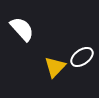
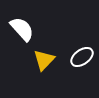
yellow triangle: moved 11 px left, 7 px up
